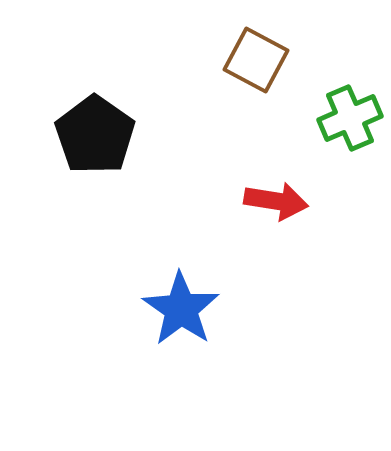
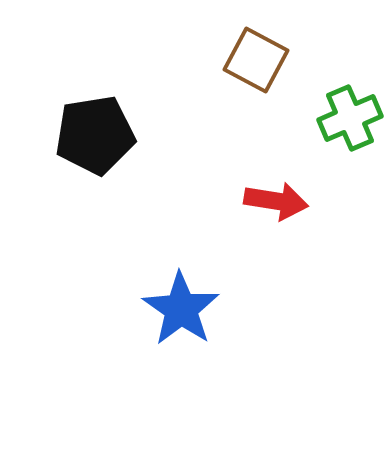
black pentagon: rotated 28 degrees clockwise
